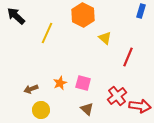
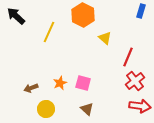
yellow line: moved 2 px right, 1 px up
brown arrow: moved 1 px up
red cross: moved 18 px right, 15 px up
yellow circle: moved 5 px right, 1 px up
